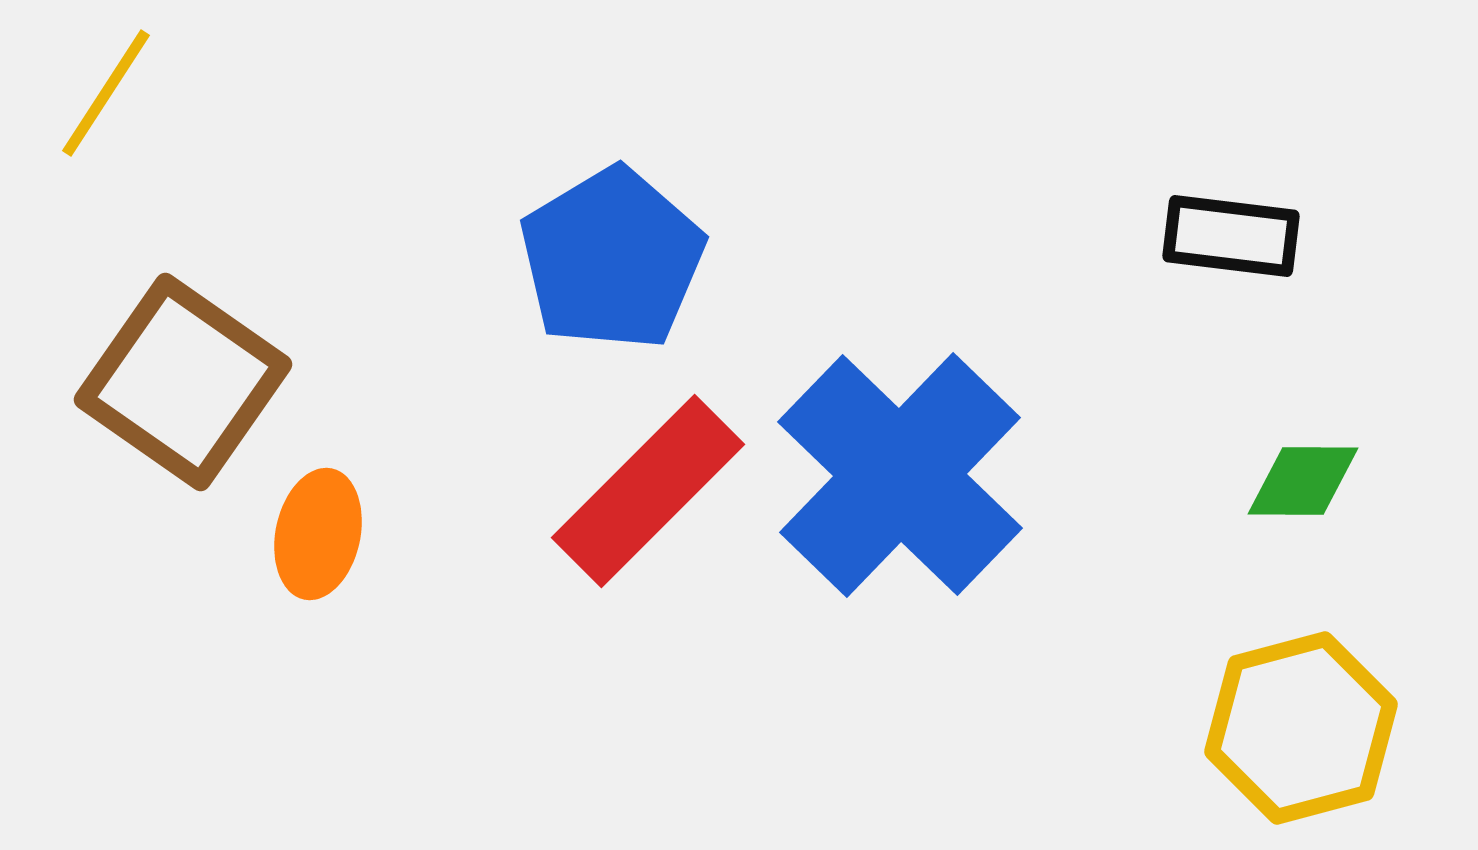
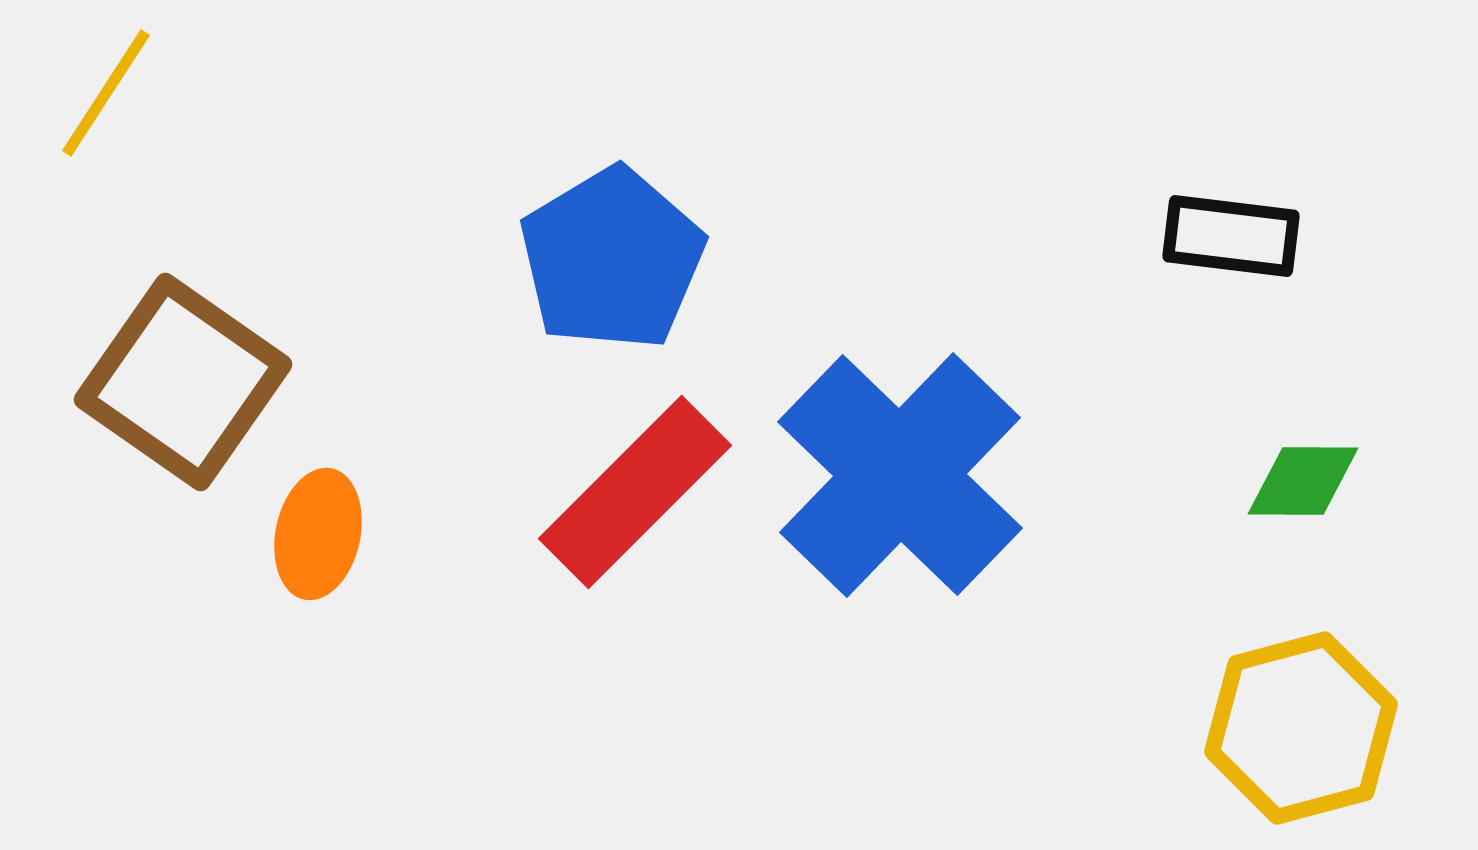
red rectangle: moved 13 px left, 1 px down
